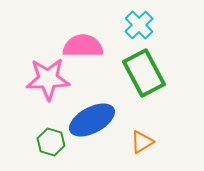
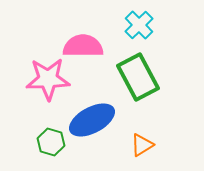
green rectangle: moved 6 px left, 4 px down
orange triangle: moved 3 px down
